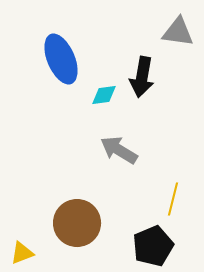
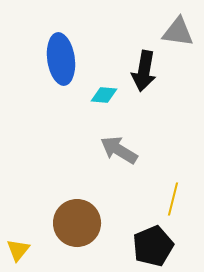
blue ellipse: rotated 15 degrees clockwise
black arrow: moved 2 px right, 6 px up
cyan diamond: rotated 12 degrees clockwise
yellow triangle: moved 4 px left, 3 px up; rotated 30 degrees counterclockwise
